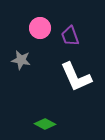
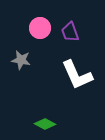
purple trapezoid: moved 4 px up
white L-shape: moved 1 px right, 2 px up
